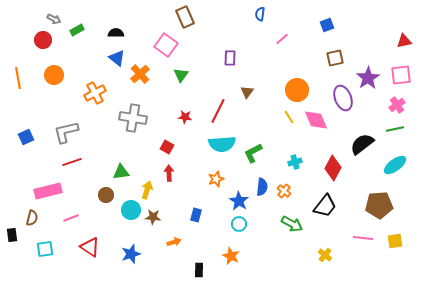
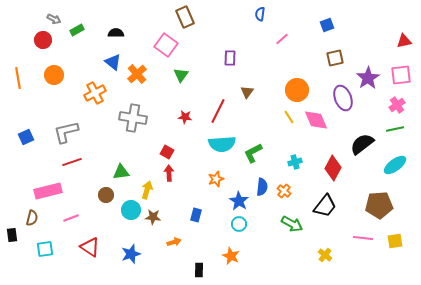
blue triangle at (117, 58): moved 4 px left, 4 px down
orange cross at (140, 74): moved 3 px left
red square at (167, 147): moved 5 px down
